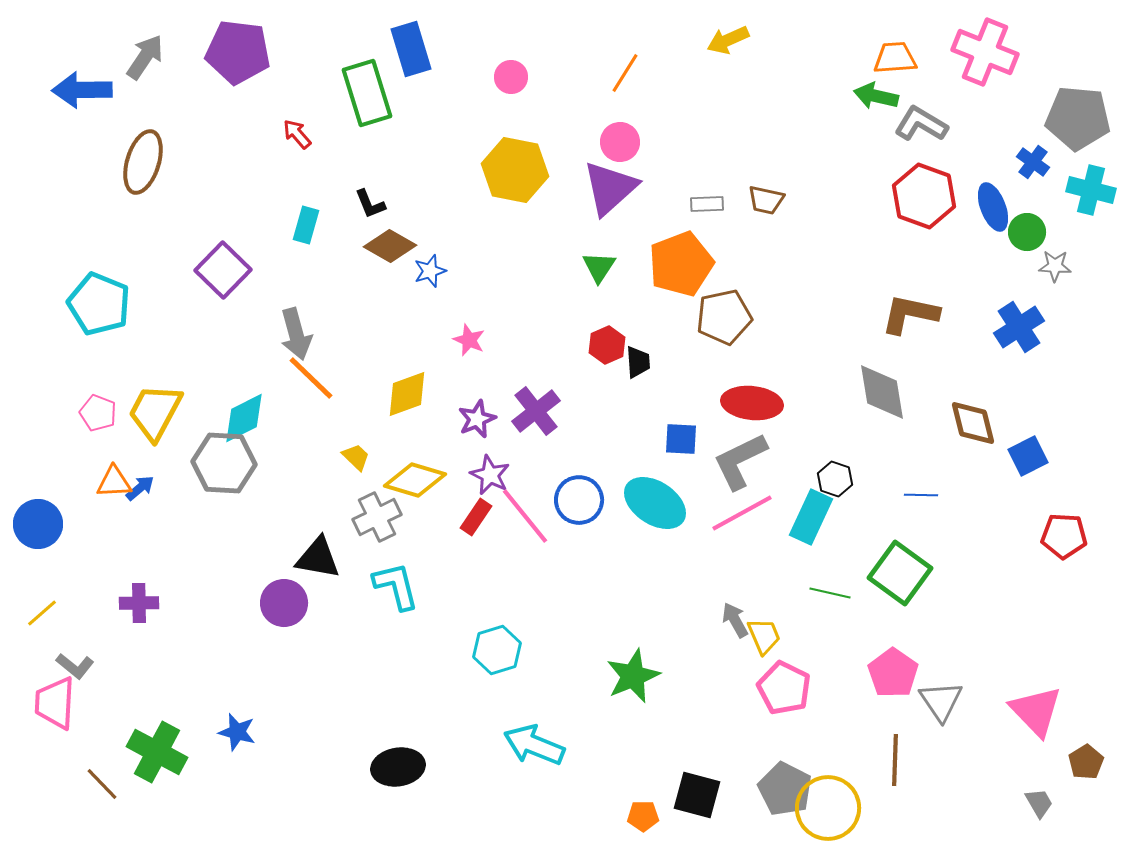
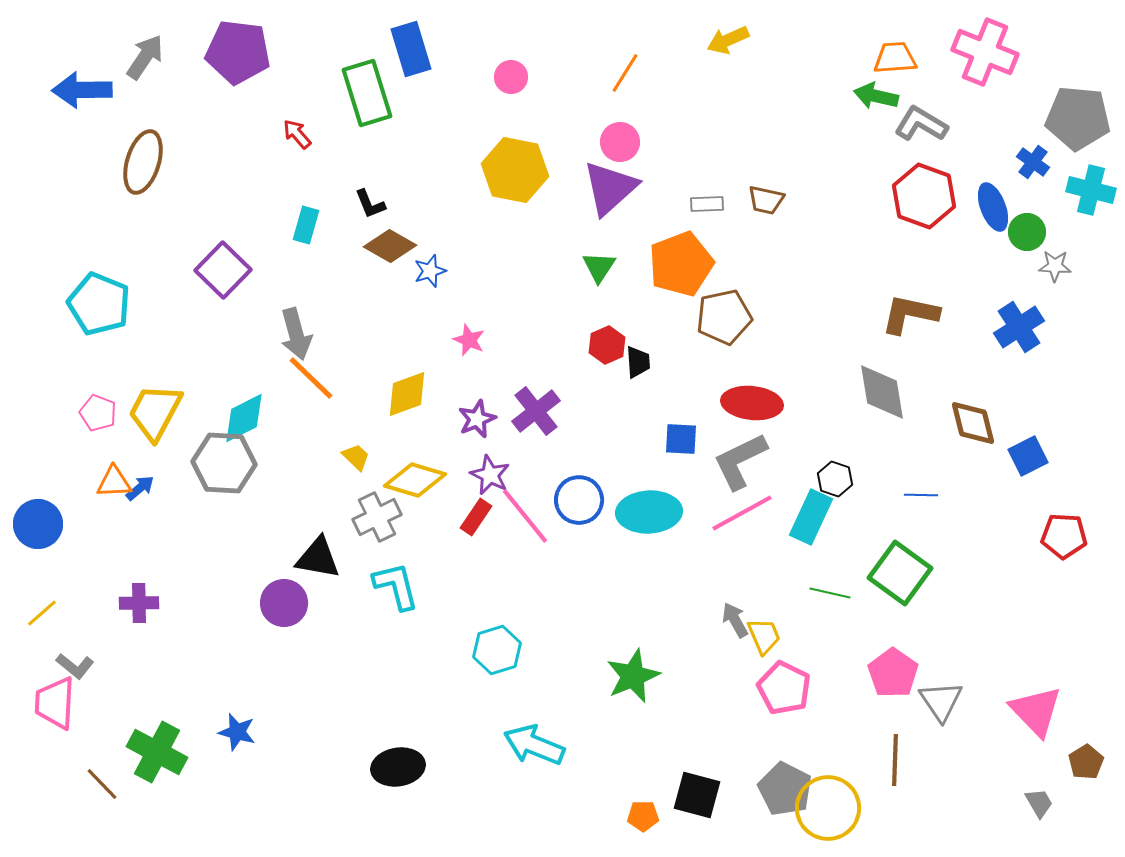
cyan ellipse at (655, 503): moved 6 px left, 9 px down; rotated 36 degrees counterclockwise
